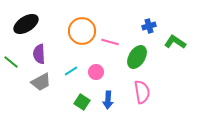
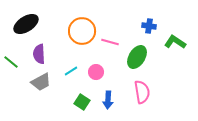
blue cross: rotated 24 degrees clockwise
